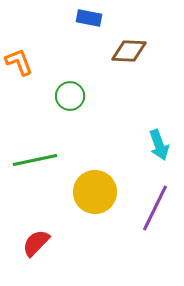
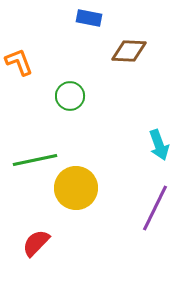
yellow circle: moved 19 px left, 4 px up
